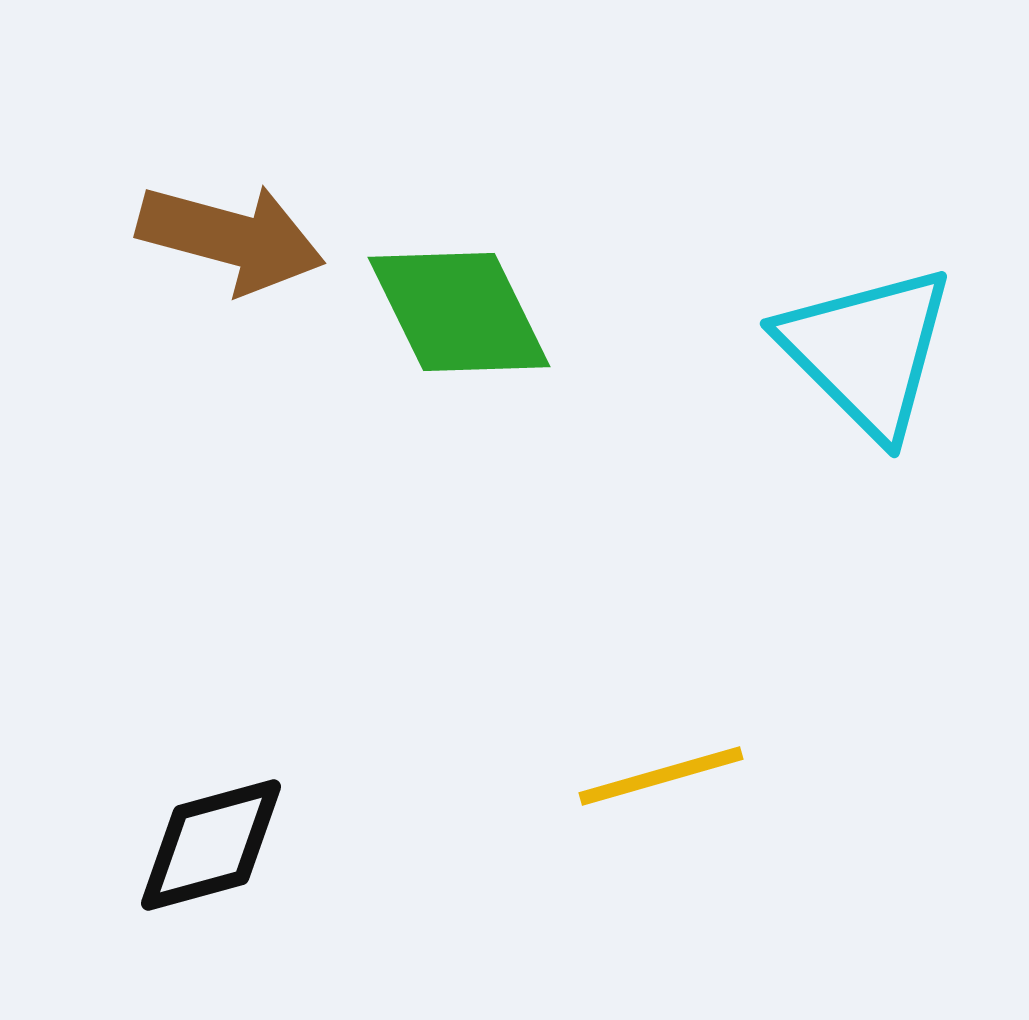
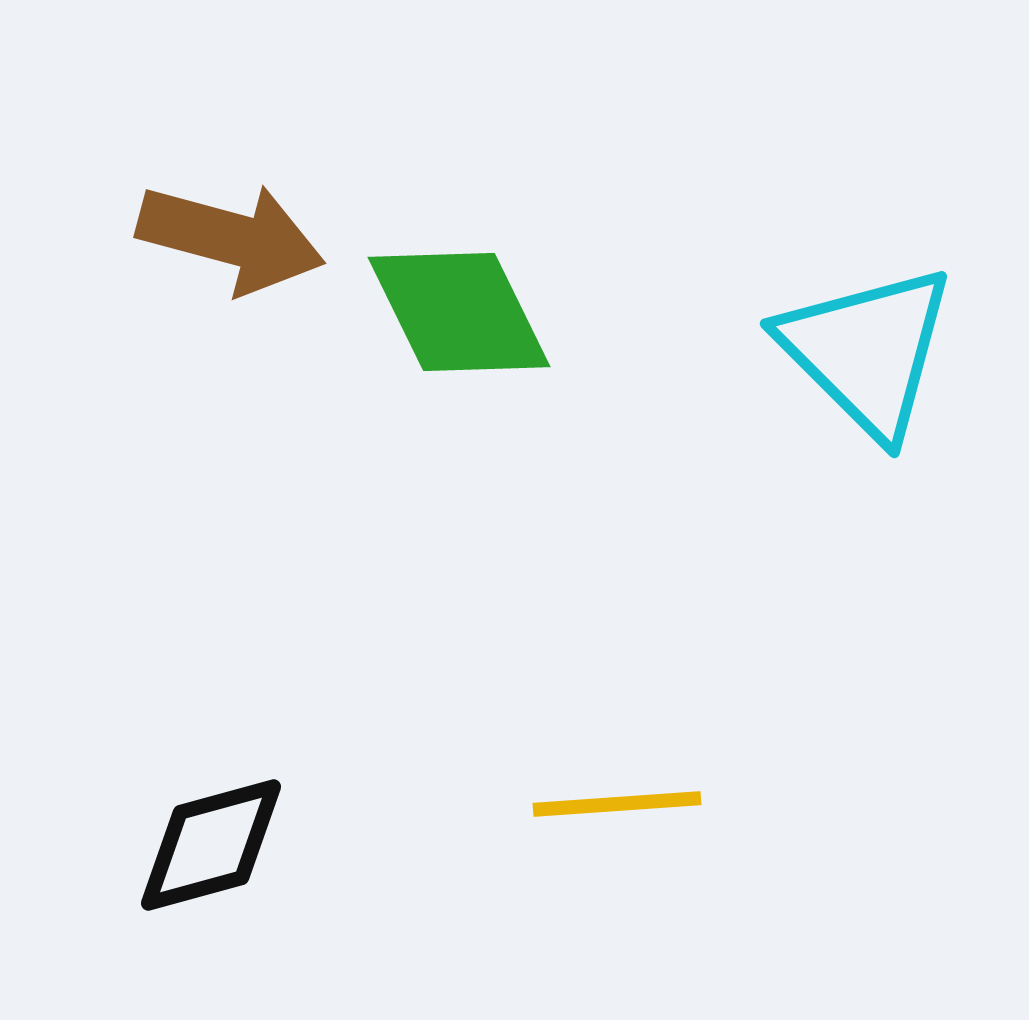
yellow line: moved 44 px left, 28 px down; rotated 12 degrees clockwise
